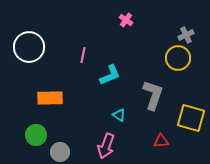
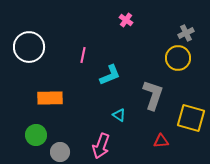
gray cross: moved 2 px up
pink arrow: moved 5 px left
